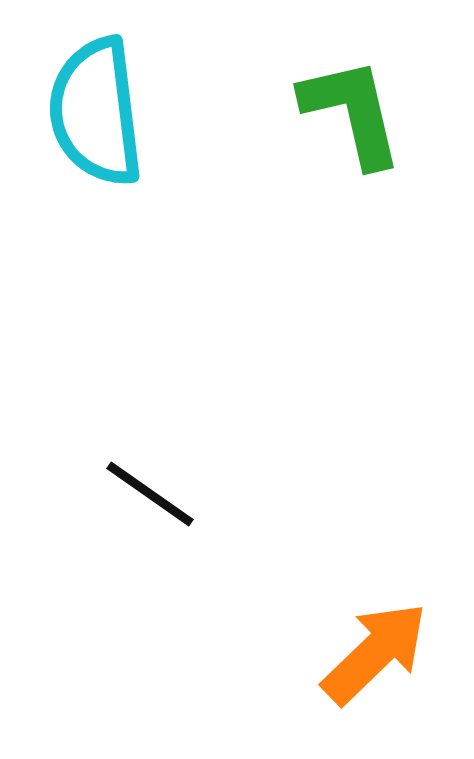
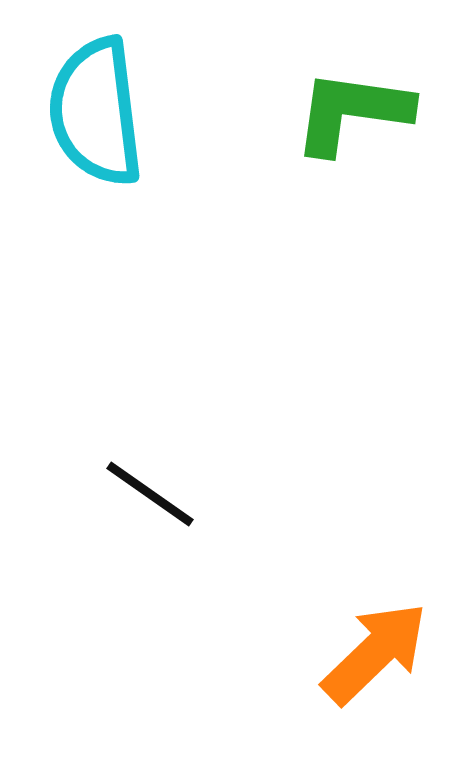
green L-shape: rotated 69 degrees counterclockwise
